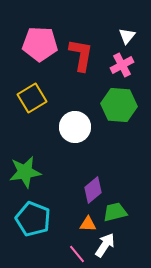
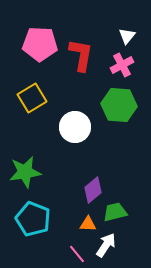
white arrow: moved 1 px right
